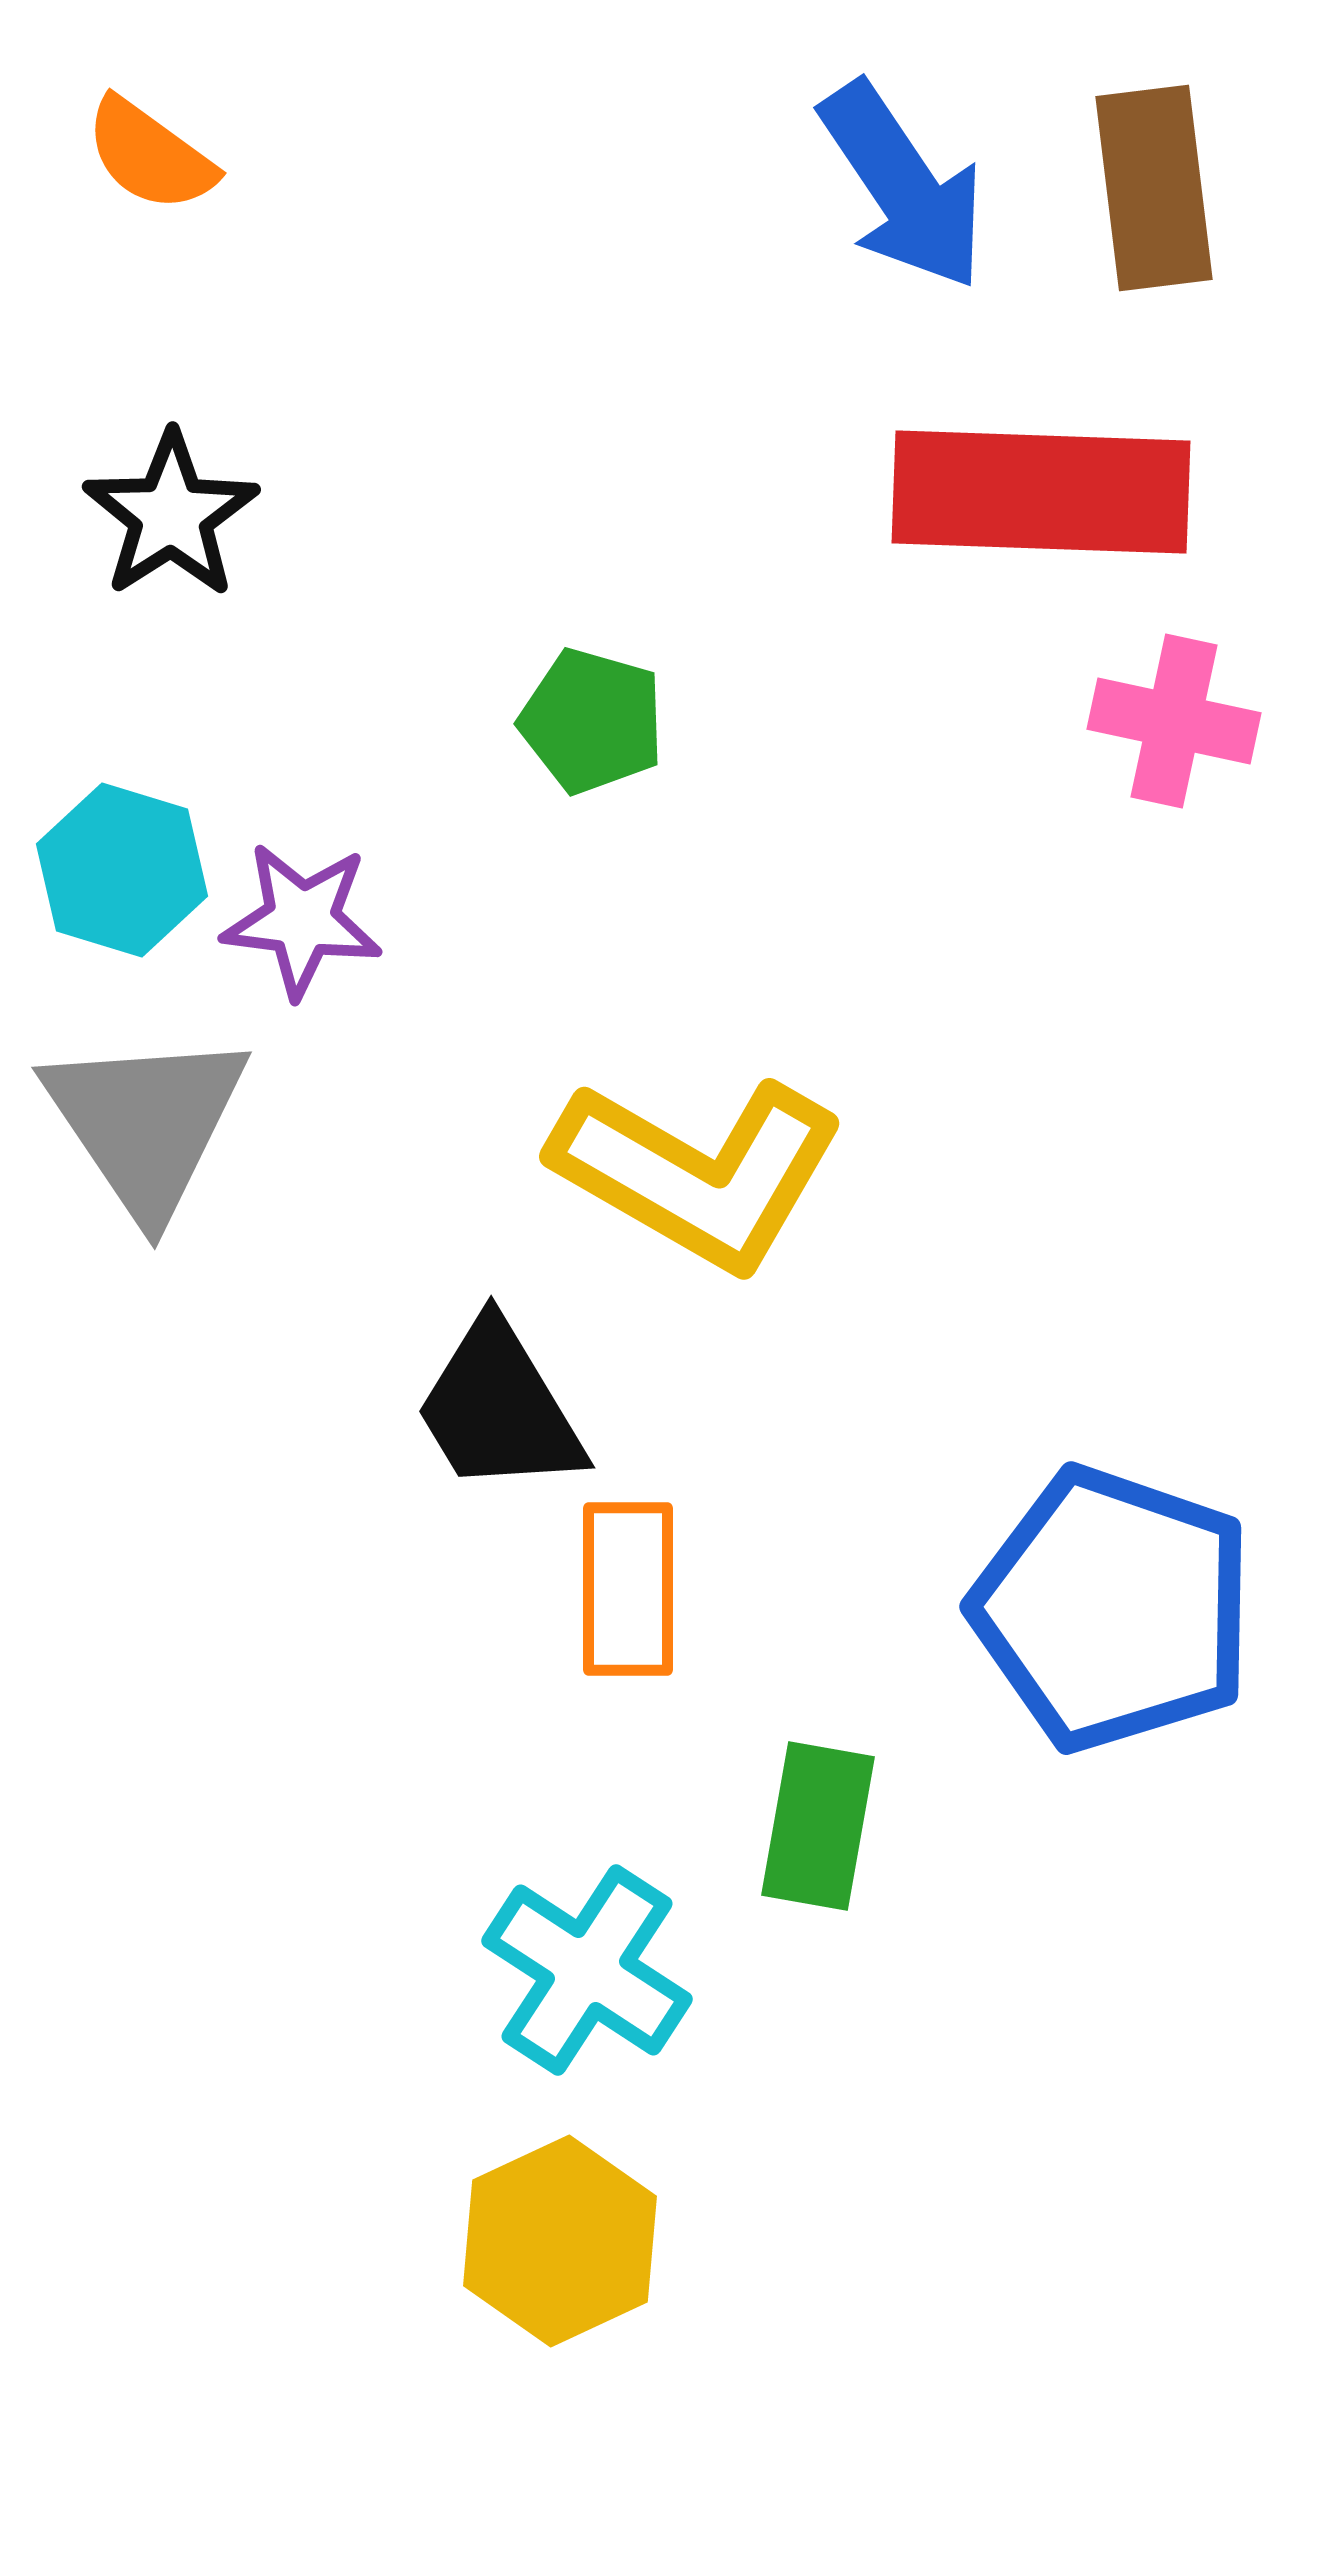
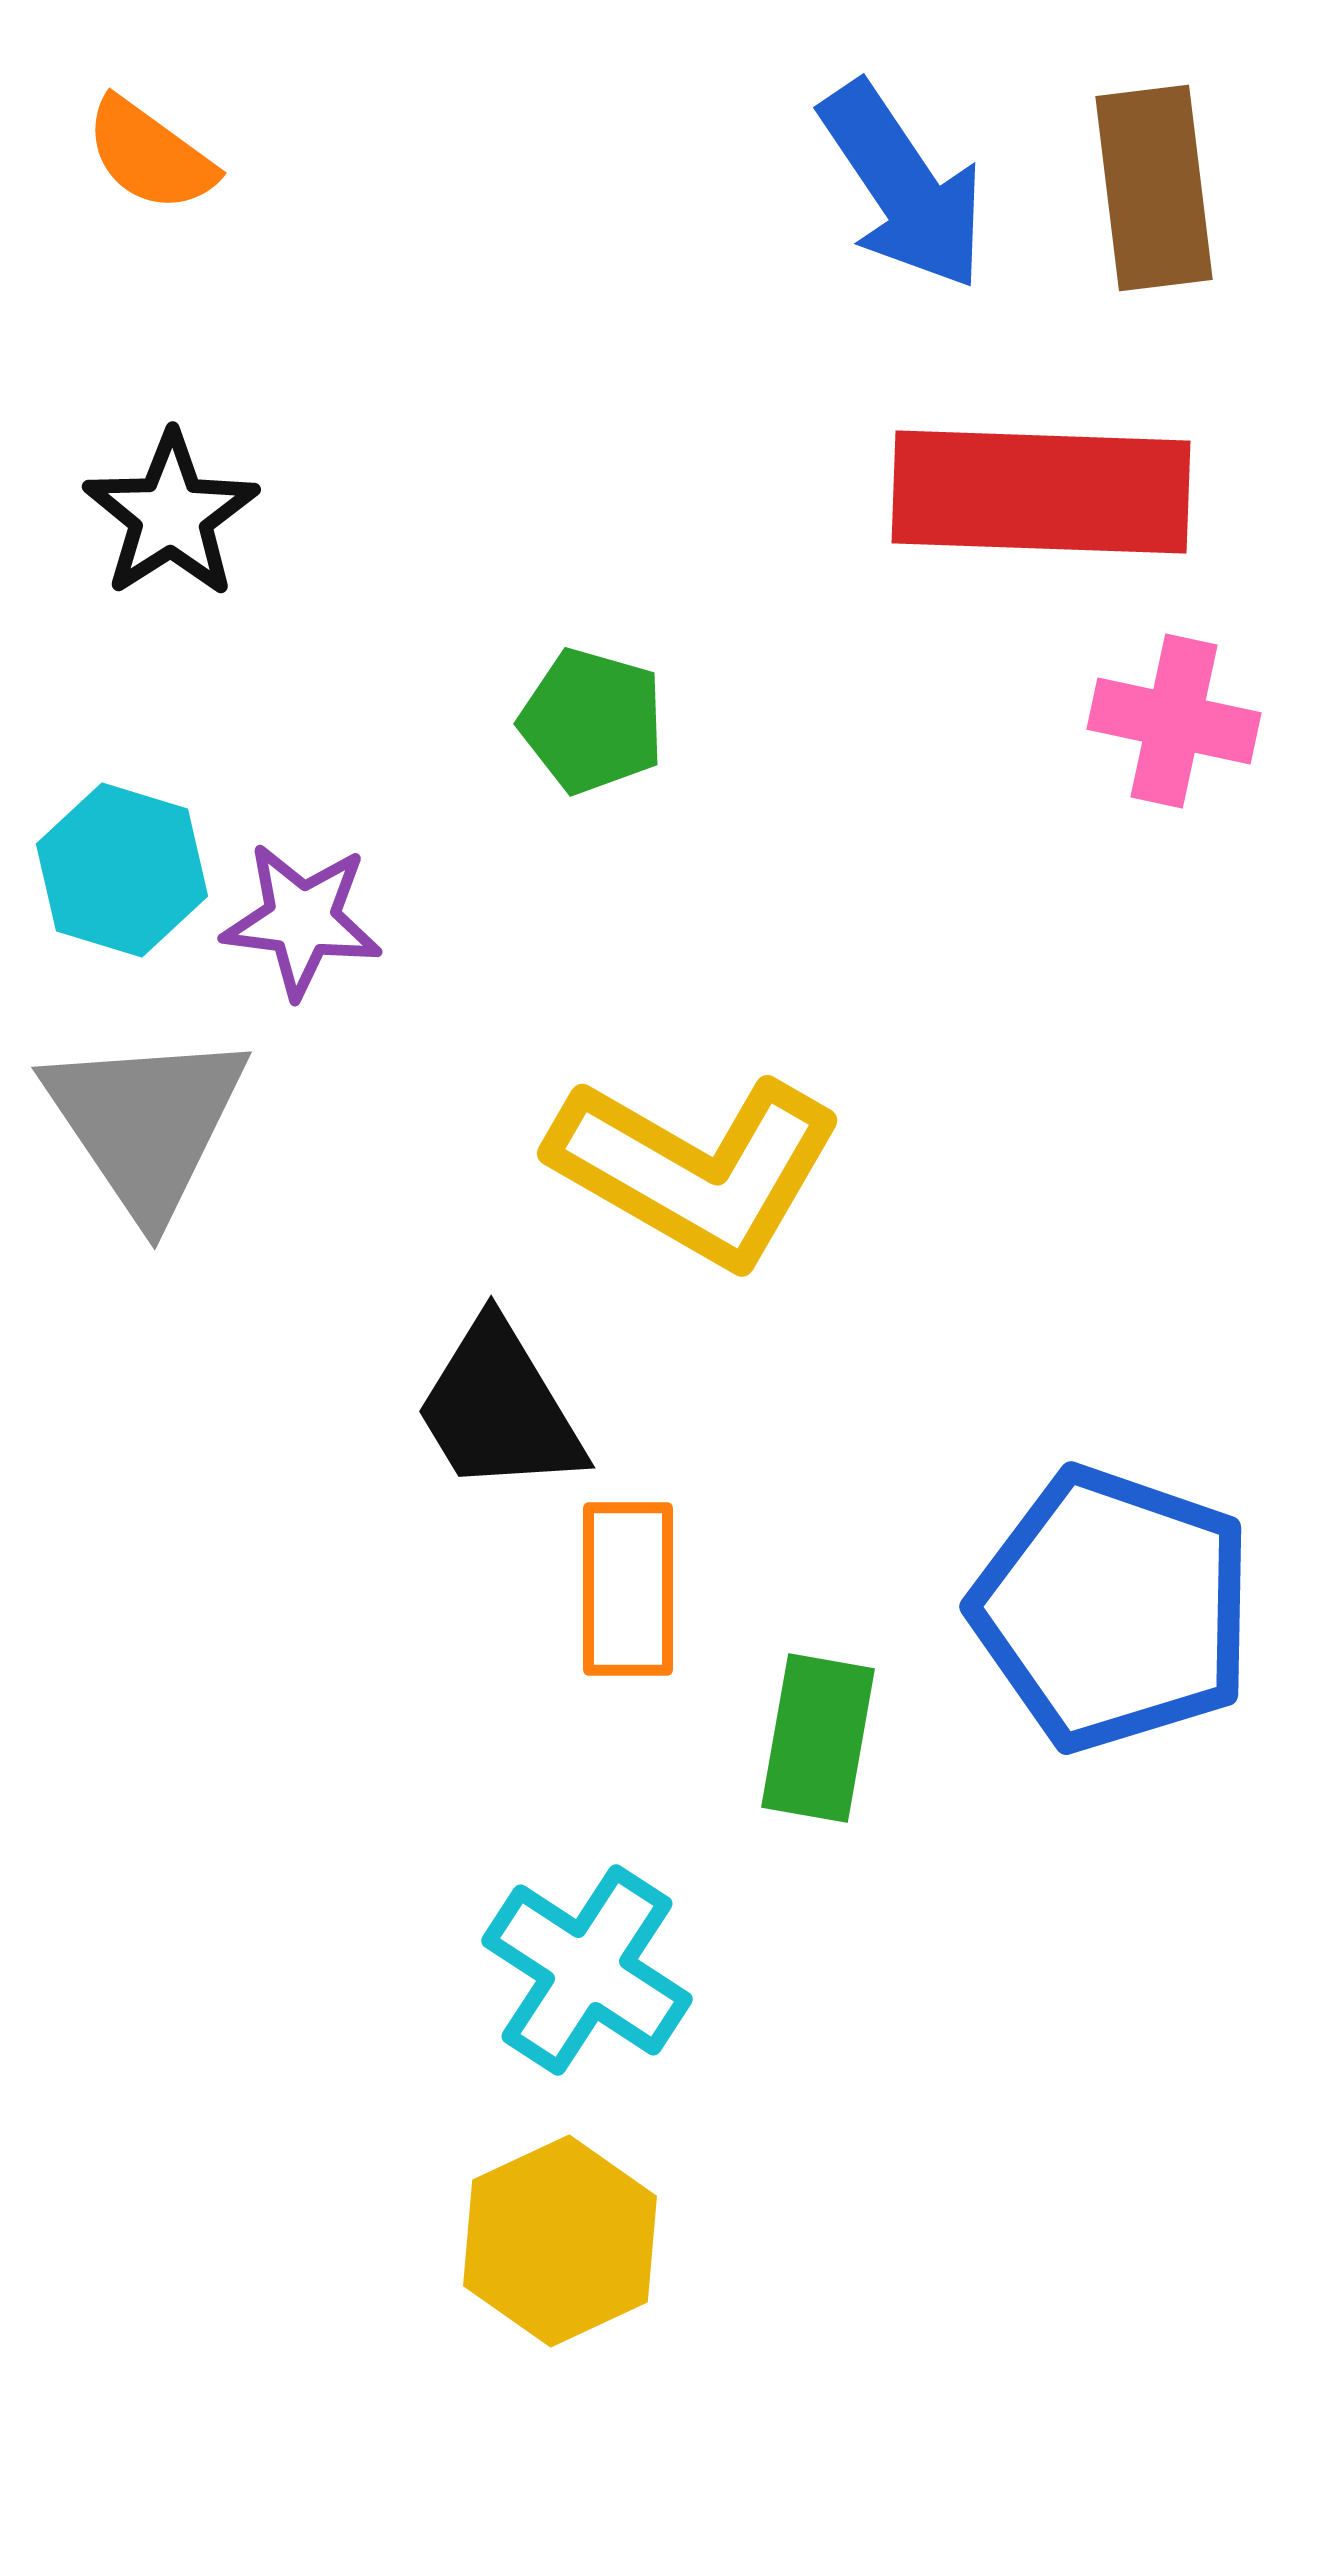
yellow L-shape: moved 2 px left, 3 px up
green rectangle: moved 88 px up
